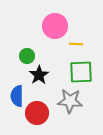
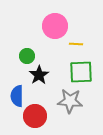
red circle: moved 2 px left, 3 px down
